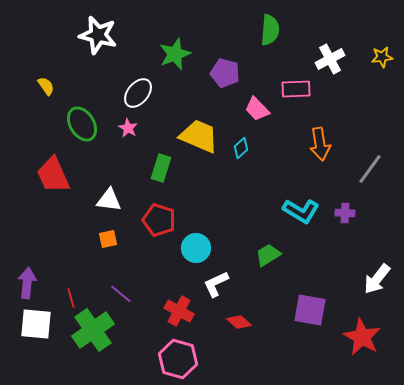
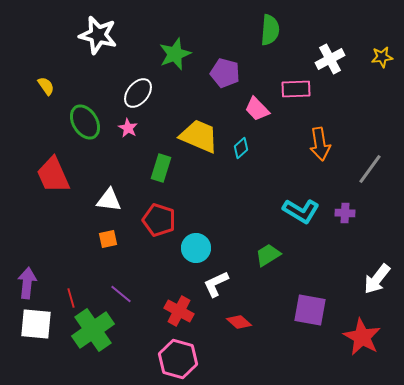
green ellipse: moved 3 px right, 2 px up
